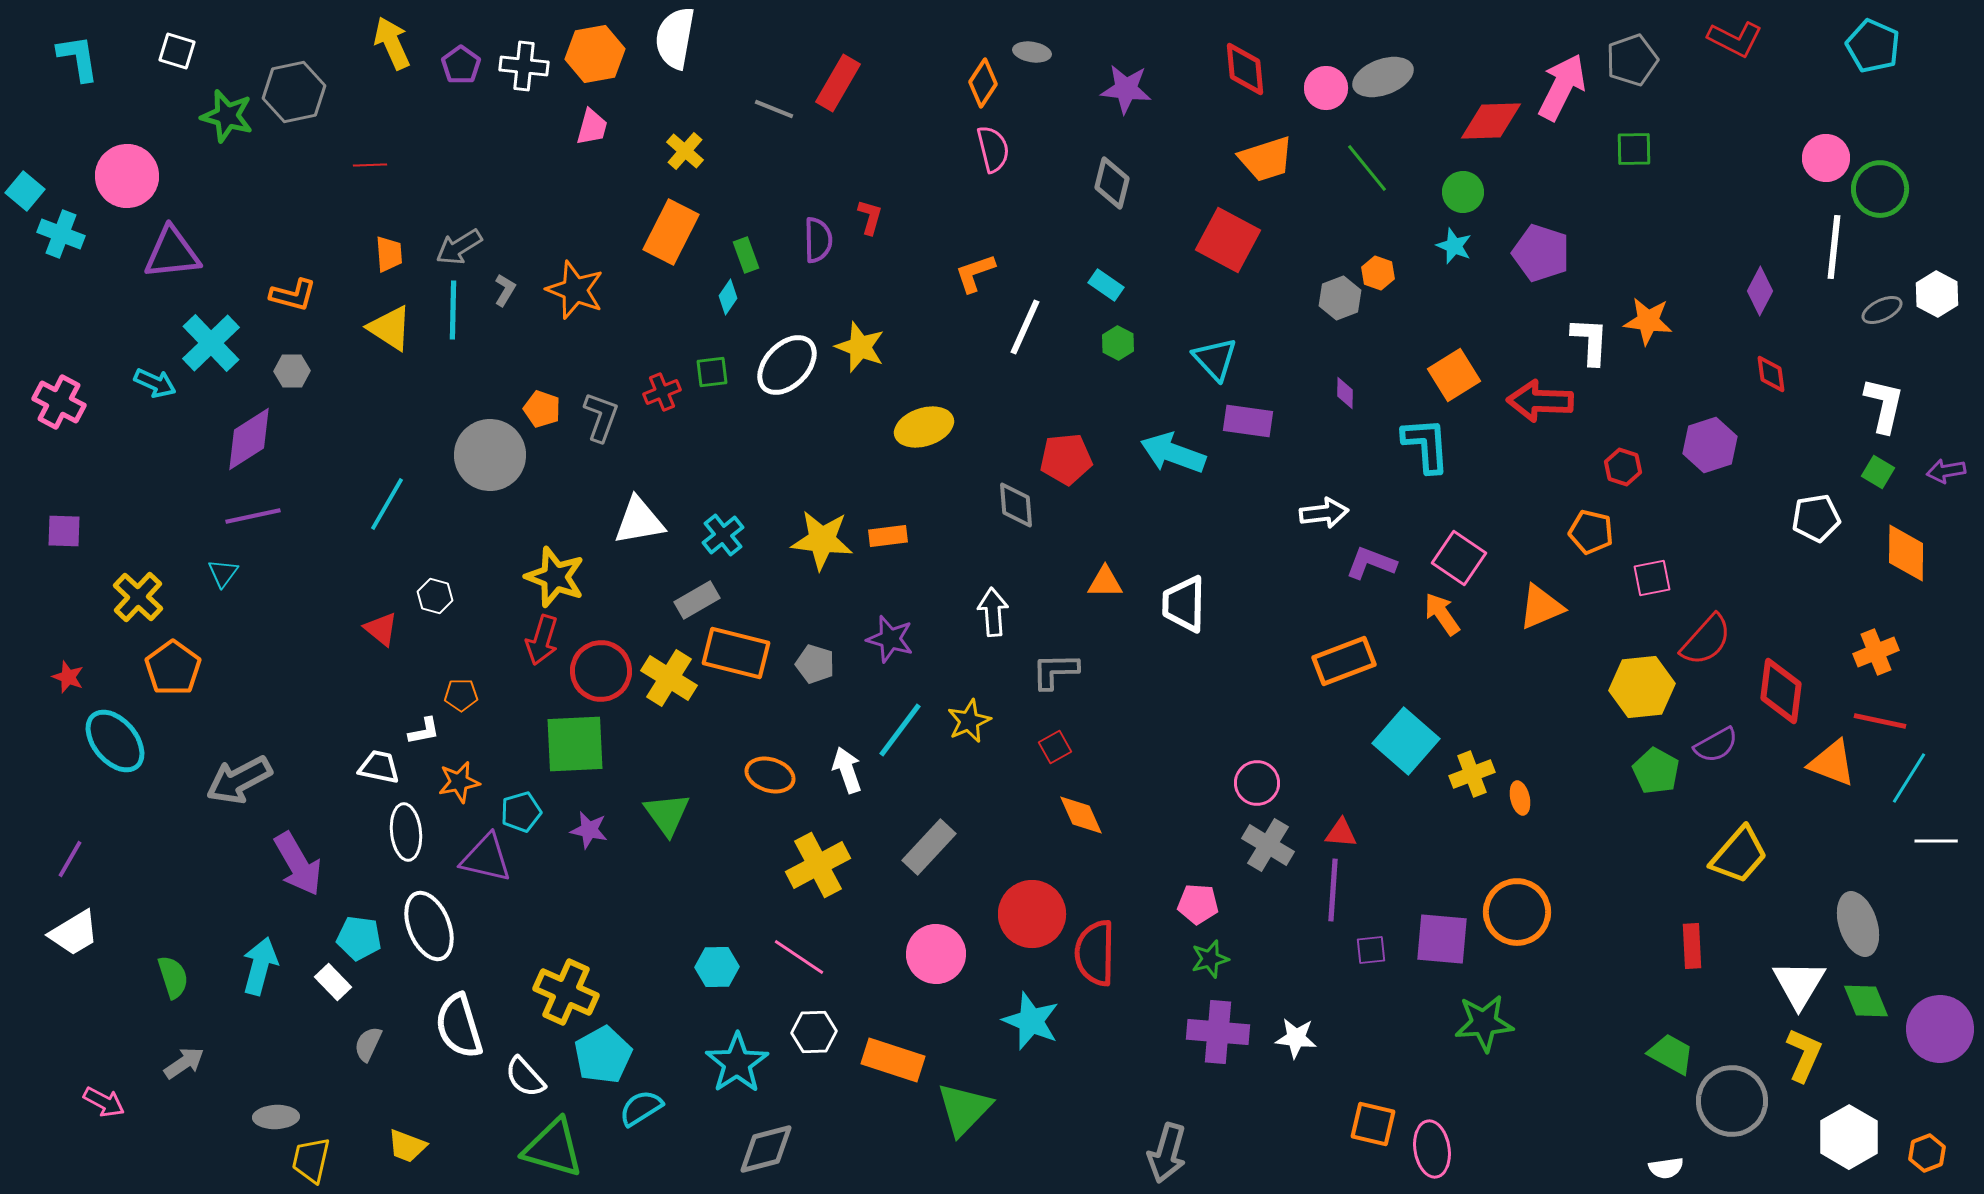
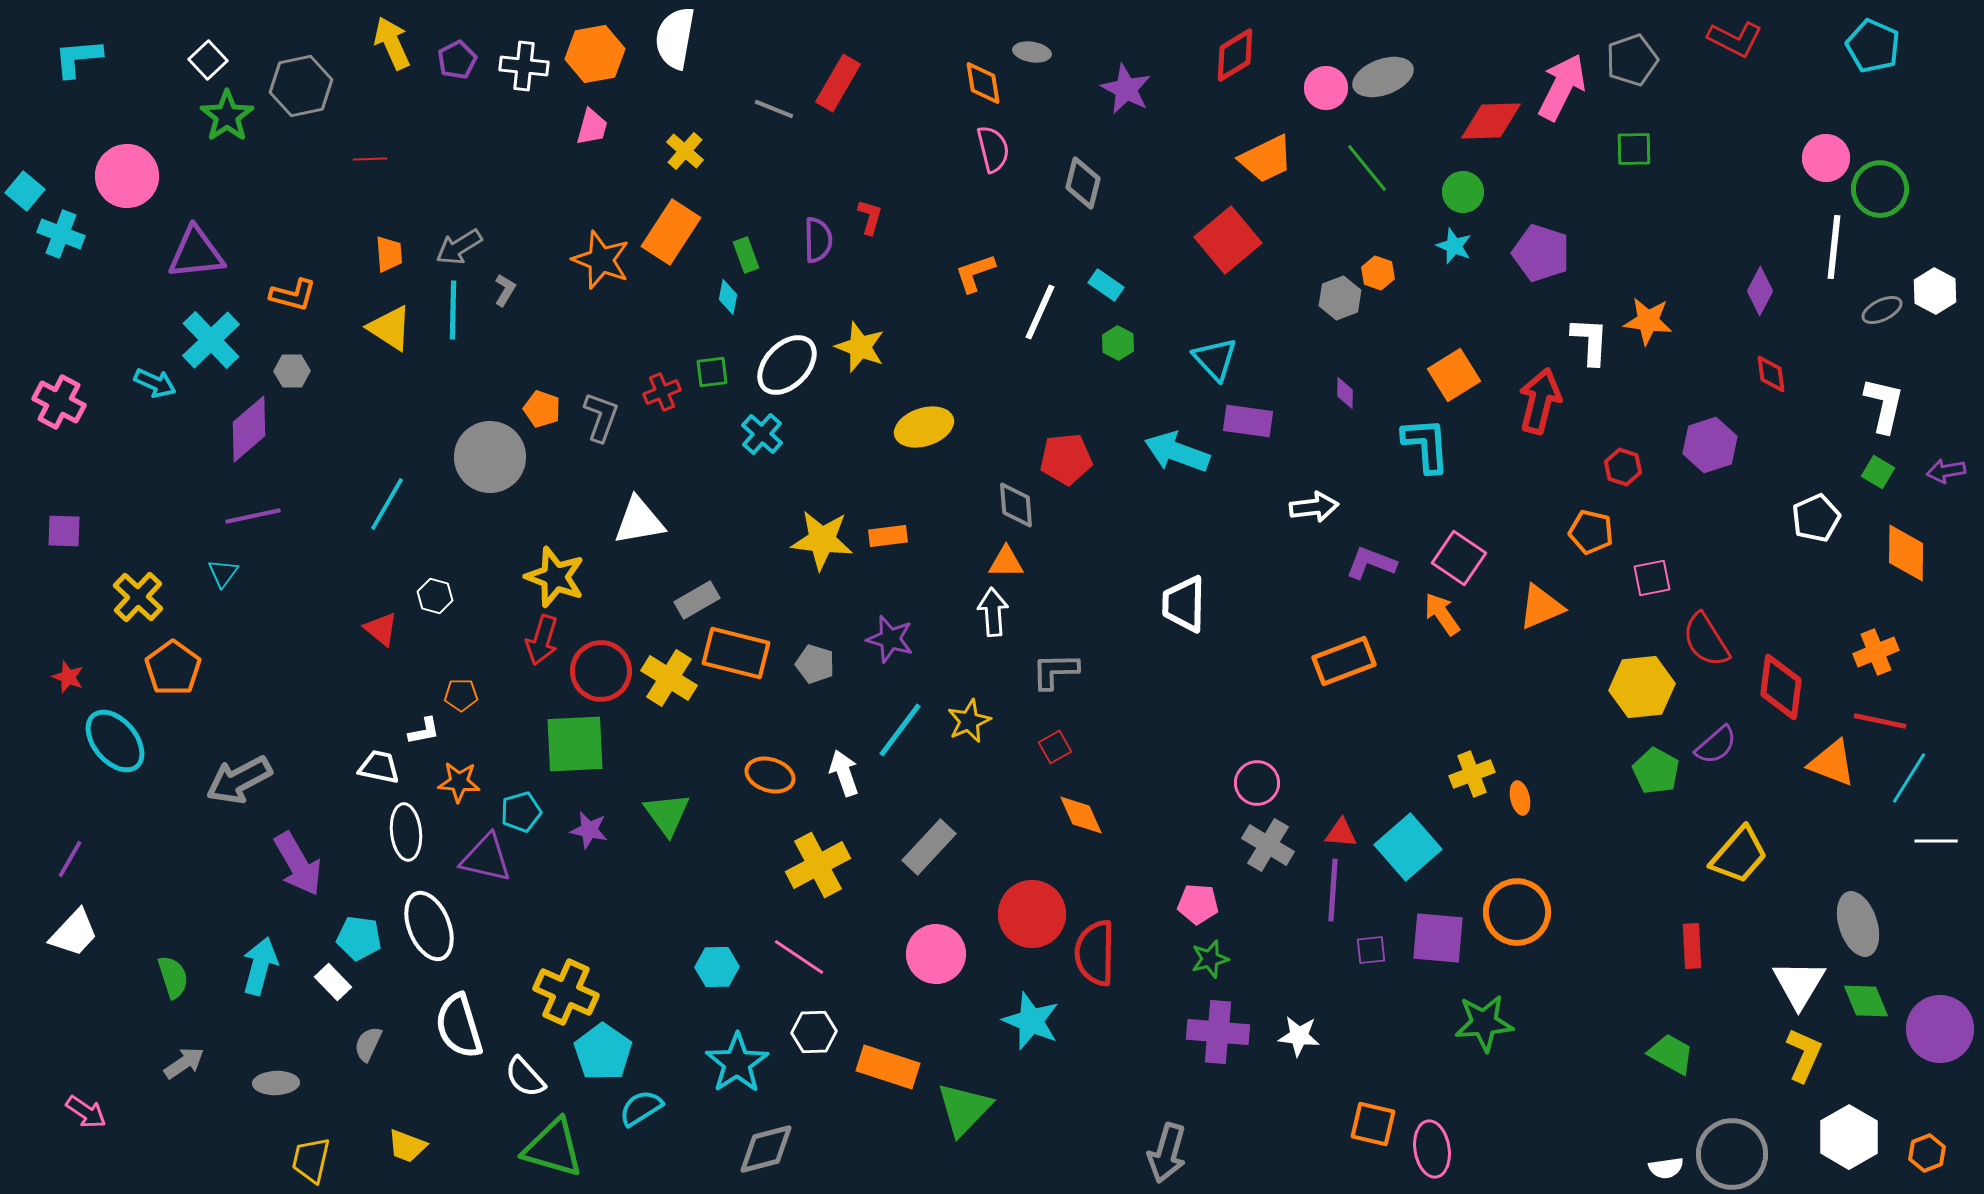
white square at (177, 51): moved 31 px right, 9 px down; rotated 30 degrees clockwise
cyan L-shape at (78, 58): rotated 86 degrees counterclockwise
purple pentagon at (461, 65): moved 4 px left, 5 px up; rotated 9 degrees clockwise
red diamond at (1245, 69): moved 10 px left, 14 px up; rotated 64 degrees clockwise
orange diamond at (983, 83): rotated 42 degrees counterclockwise
purple star at (1126, 89): rotated 21 degrees clockwise
gray hexagon at (294, 92): moved 7 px right, 6 px up
green star at (227, 116): rotated 22 degrees clockwise
orange trapezoid at (1266, 159): rotated 8 degrees counterclockwise
red line at (370, 165): moved 6 px up
gray diamond at (1112, 183): moved 29 px left
orange rectangle at (671, 232): rotated 6 degrees clockwise
red square at (1228, 240): rotated 22 degrees clockwise
purple triangle at (172, 253): moved 24 px right
orange star at (575, 290): moved 26 px right, 30 px up
white hexagon at (1937, 294): moved 2 px left, 3 px up
cyan diamond at (728, 297): rotated 24 degrees counterclockwise
white line at (1025, 327): moved 15 px right, 15 px up
cyan cross at (211, 343): moved 3 px up
red arrow at (1540, 401): rotated 102 degrees clockwise
purple diamond at (249, 439): moved 10 px up; rotated 8 degrees counterclockwise
cyan arrow at (1173, 453): moved 4 px right, 1 px up
gray circle at (490, 455): moved 2 px down
white arrow at (1324, 513): moved 10 px left, 6 px up
white pentagon at (1816, 518): rotated 15 degrees counterclockwise
cyan cross at (723, 535): moved 39 px right, 101 px up; rotated 9 degrees counterclockwise
orange triangle at (1105, 582): moved 99 px left, 20 px up
red semicircle at (1706, 640): rotated 106 degrees clockwise
red diamond at (1781, 691): moved 4 px up
cyan square at (1406, 741): moved 2 px right, 106 px down; rotated 8 degrees clockwise
purple semicircle at (1716, 745): rotated 12 degrees counterclockwise
white arrow at (847, 770): moved 3 px left, 3 px down
orange star at (459, 782): rotated 15 degrees clockwise
white trapezoid at (74, 933): rotated 16 degrees counterclockwise
purple square at (1442, 939): moved 4 px left, 1 px up
white star at (1296, 1038): moved 3 px right, 2 px up
cyan pentagon at (603, 1055): moved 3 px up; rotated 8 degrees counterclockwise
orange rectangle at (893, 1060): moved 5 px left, 7 px down
gray circle at (1732, 1101): moved 53 px down
pink arrow at (104, 1102): moved 18 px left, 10 px down; rotated 6 degrees clockwise
gray ellipse at (276, 1117): moved 34 px up
